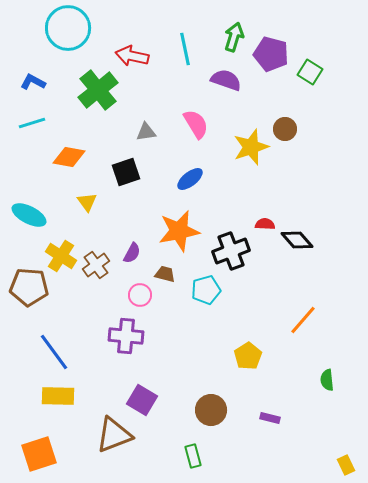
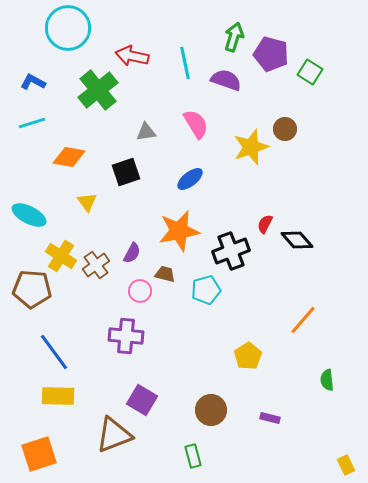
cyan line at (185, 49): moved 14 px down
red semicircle at (265, 224): rotated 66 degrees counterclockwise
brown pentagon at (29, 287): moved 3 px right, 2 px down
pink circle at (140, 295): moved 4 px up
